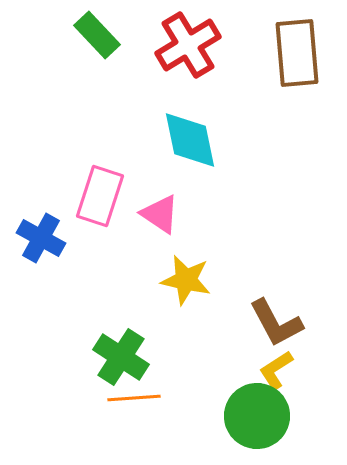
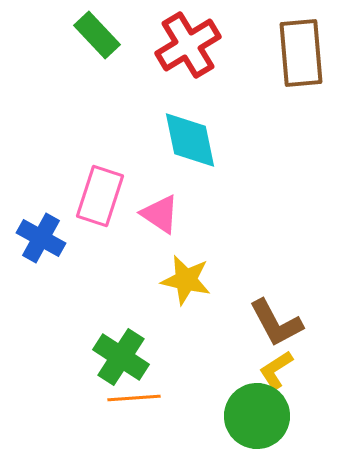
brown rectangle: moved 4 px right
